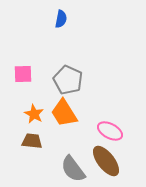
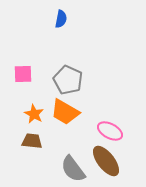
orange trapezoid: moved 1 px right, 1 px up; rotated 28 degrees counterclockwise
